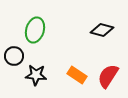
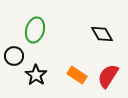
black diamond: moved 4 px down; rotated 45 degrees clockwise
black star: rotated 30 degrees clockwise
